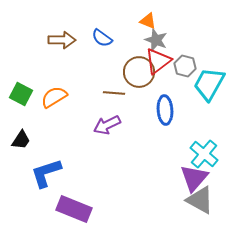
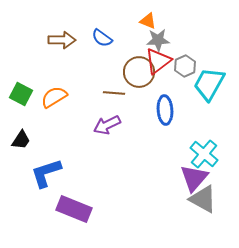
gray star: moved 2 px right; rotated 25 degrees counterclockwise
gray hexagon: rotated 20 degrees clockwise
gray triangle: moved 3 px right, 1 px up
